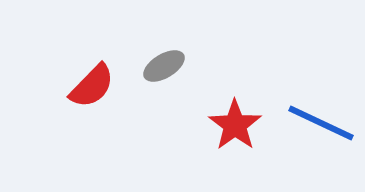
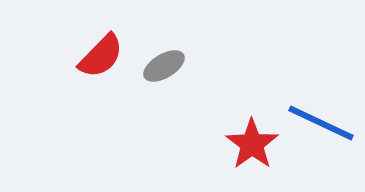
red semicircle: moved 9 px right, 30 px up
red star: moved 17 px right, 19 px down
